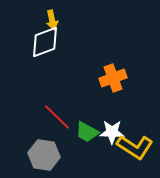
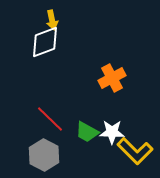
orange cross: moved 1 px left; rotated 8 degrees counterclockwise
red line: moved 7 px left, 2 px down
yellow L-shape: moved 4 px down; rotated 12 degrees clockwise
gray hexagon: rotated 20 degrees clockwise
